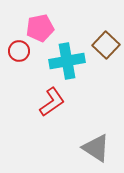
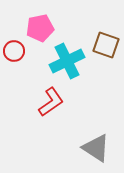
brown square: rotated 24 degrees counterclockwise
red circle: moved 5 px left
cyan cross: rotated 16 degrees counterclockwise
red L-shape: moved 1 px left
